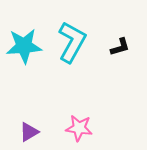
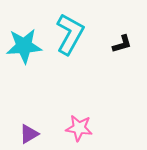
cyan L-shape: moved 2 px left, 8 px up
black L-shape: moved 2 px right, 3 px up
purple triangle: moved 2 px down
